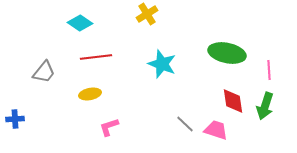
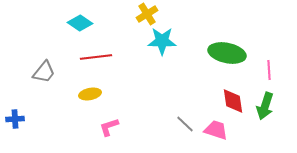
cyan star: moved 23 px up; rotated 20 degrees counterclockwise
